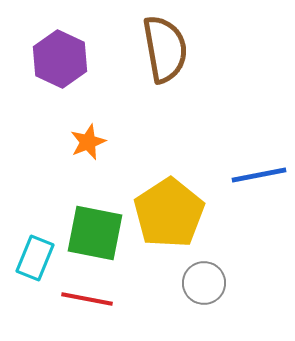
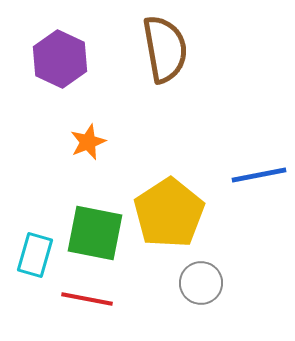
cyan rectangle: moved 3 px up; rotated 6 degrees counterclockwise
gray circle: moved 3 px left
